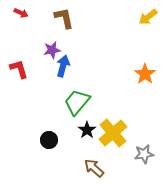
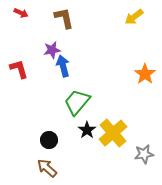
yellow arrow: moved 14 px left
blue arrow: rotated 30 degrees counterclockwise
brown arrow: moved 47 px left
